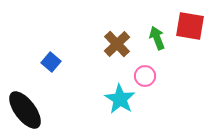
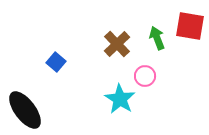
blue square: moved 5 px right
